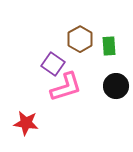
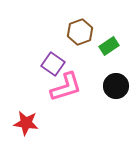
brown hexagon: moved 7 px up; rotated 10 degrees clockwise
green rectangle: rotated 60 degrees clockwise
